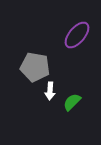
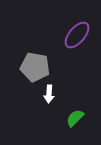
white arrow: moved 1 px left, 3 px down
green semicircle: moved 3 px right, 16 px down
